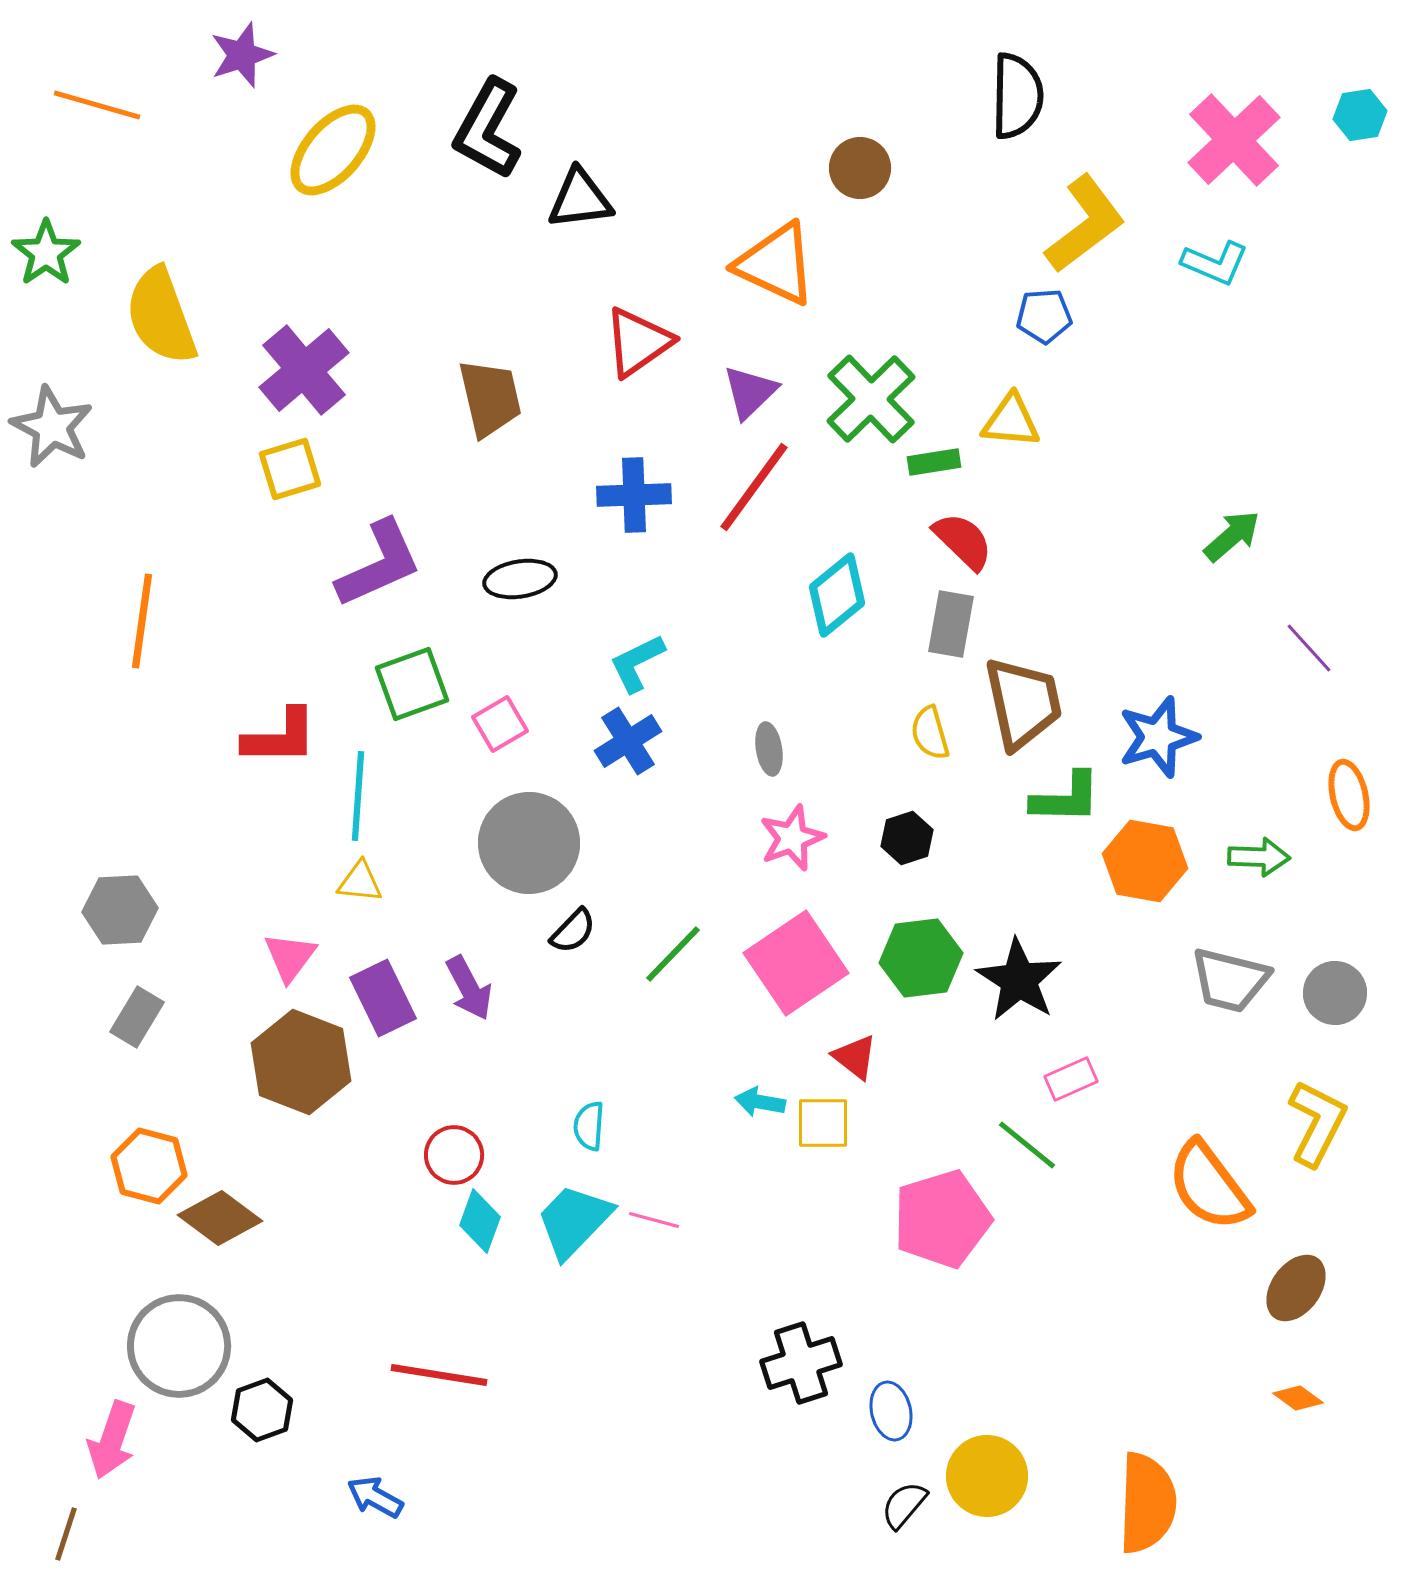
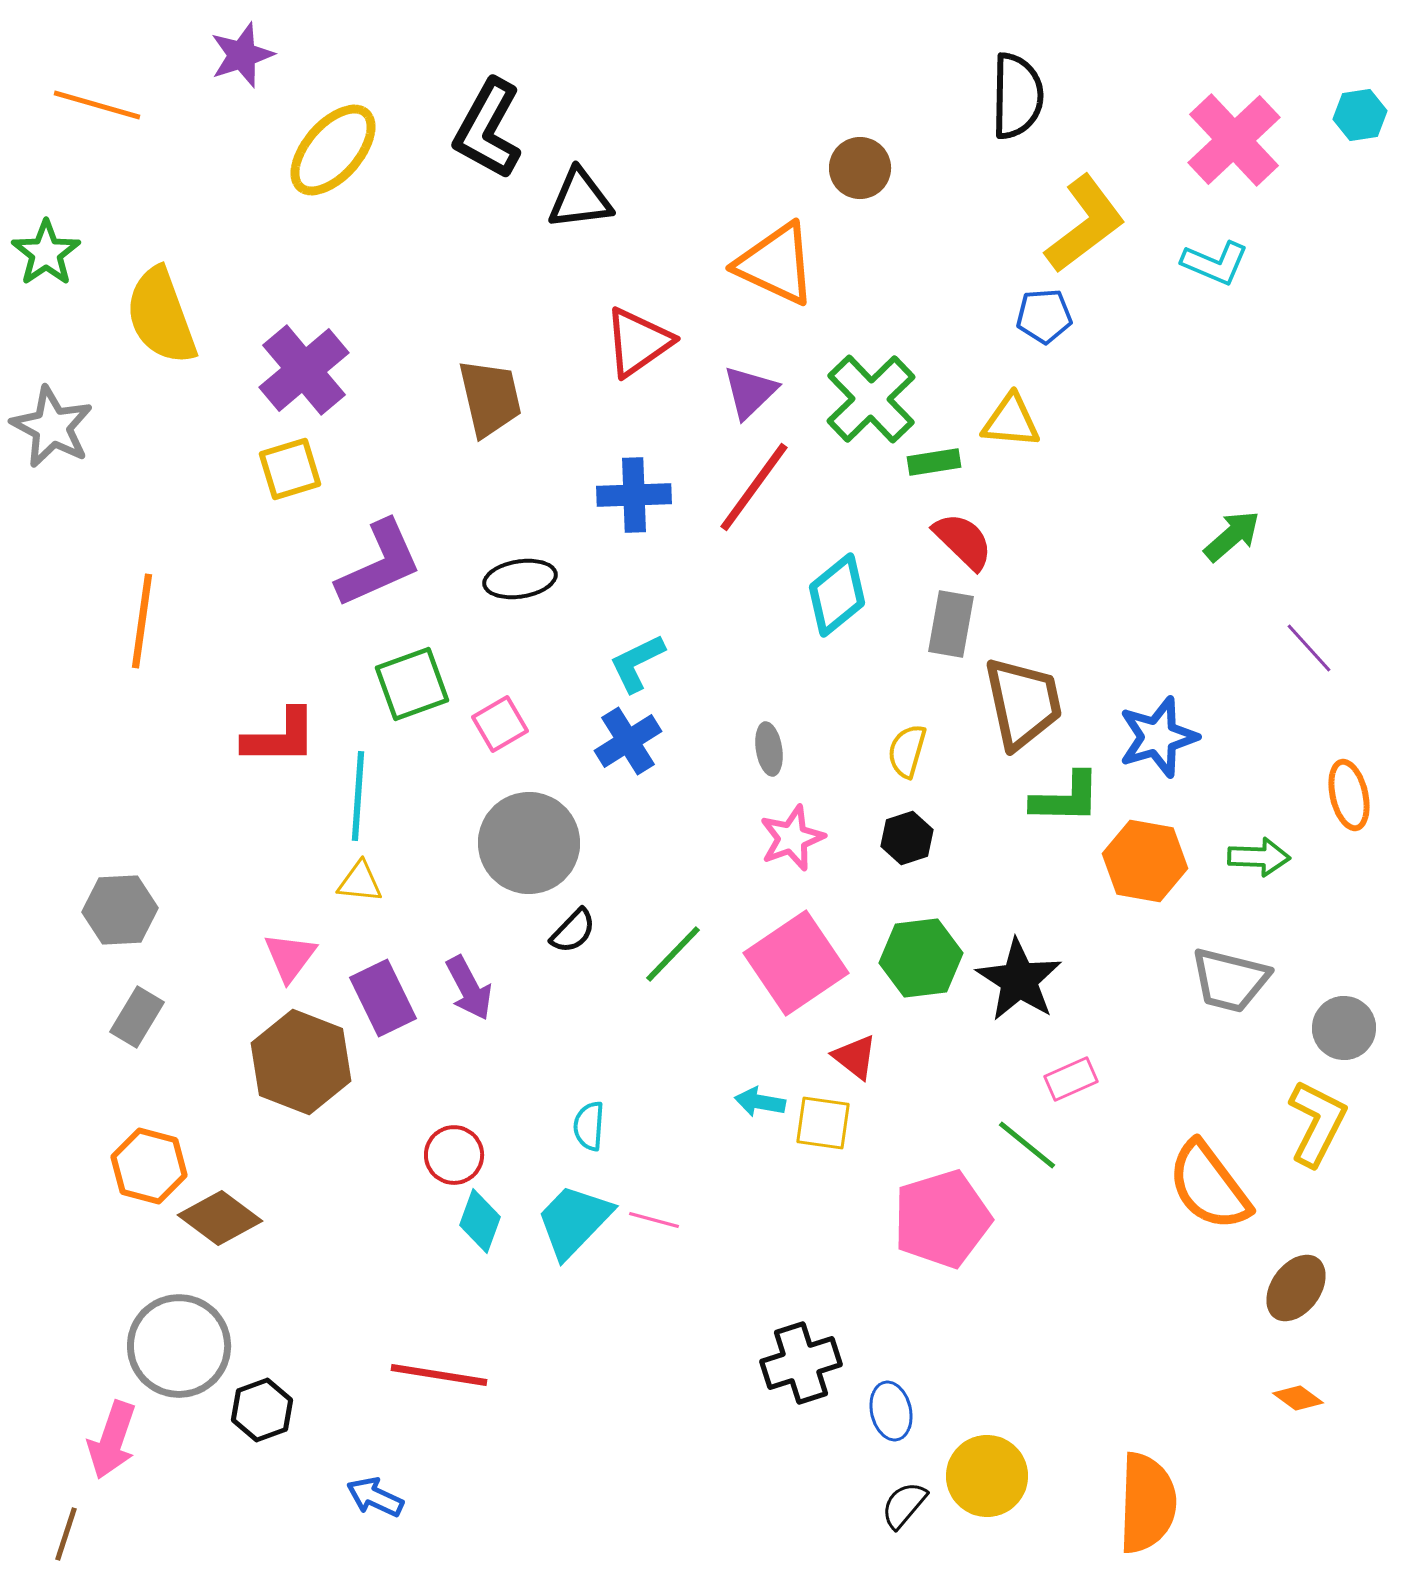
yellow semicircle at (930, 733): moved 23 px left, 18 px down; rotated 32 degrees clockwise
gray circle at (1335, 993): moved 9 px right, 35 px down
yellow square at (823, 1123): rotated 8 degrees clockwise
blue arrow at (375, 1497): rotated 4 degrees counterclockwise
